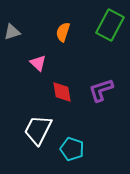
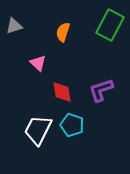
gray triangle: moved 2 px right, 6 px up
cyan pentagon: moved 24 px up
